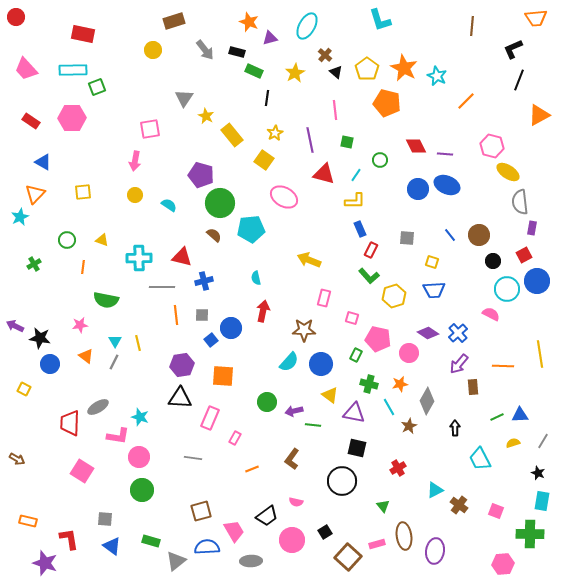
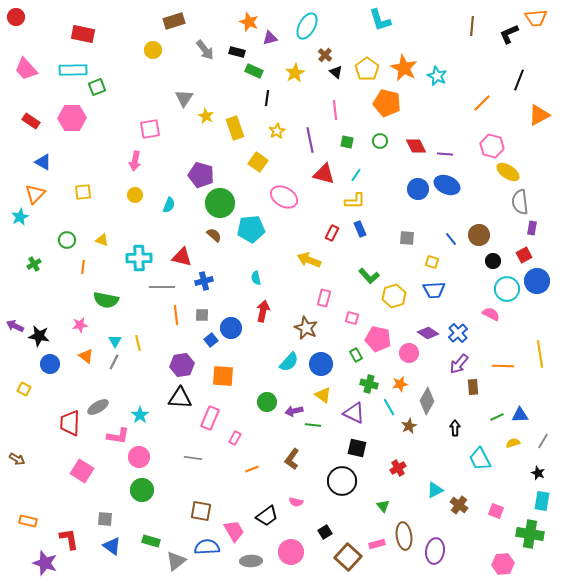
black L-shape at (513, 49): moved 4 px left, 15 px up
orange line at (466, 101): moved 16 px right, 2 px down
yellow star at (275, 133): moved 2 px right, 2 px up
yellow rectangle at (232, 135): moved 3 px right, 7 px up; rotated 20 degrees clockwise
yellow square at (264, 160): moved 6 px left, 2 px down
green circle at (380, 160): moved 19 px up
cyan semicircle at (169, 205): rotated 77 degrees clockwise
blue line at (450, 235): moved 1 px right, 4 px down
red rectangle at (371, 250): moved 39 px left, 17 px up
brown star at (304, 330): moved 2 px right, 2 px up; rotated 25 degrees clockwise
black star at (40, 338): moved 1 px left, 2 px up
green rectangle at (356, 355): rotated 56 degrees counterclockwise
yellow triangle at (330, 395): moved 7 px left
purple triangle at (354, 413): rotated 15 degrees clockwise
cyan star at (140, 417): moved 2 px up; rotated 18 degrees clockwise
brown square at (201, 511): rotated 25 degrees clockwise
green cross at (530, 534): rotated 8 degrees clockwise
pink circle at (292, 540): moved 1 px left, 12 px down
